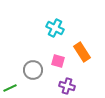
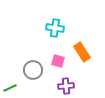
cyan cross: rotated 18 degrees counterclockwise
purple cross: moved 1 px left; rotated 21 degrees counterclockwise
